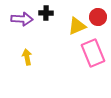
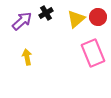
black cross: rotated 32 degrees counterclockwise
purple arrow: moved 2 px down; rotated 45 degrees counterclockwise
yellow triangle: moved 1 px left, 7 px up; rotated 18 degrees counterclockwise
